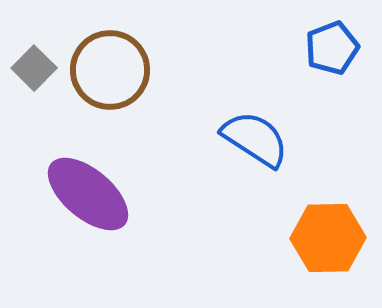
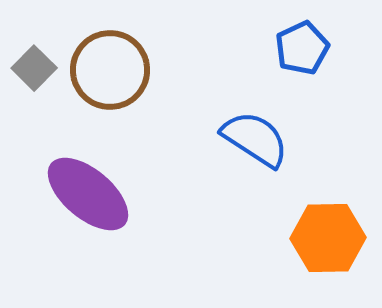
blue pentagon: moved 30 px left; rotated 4 degrees counterclockwise
